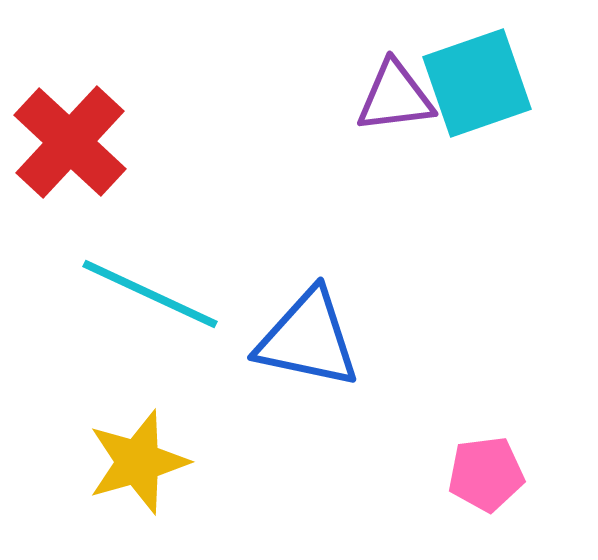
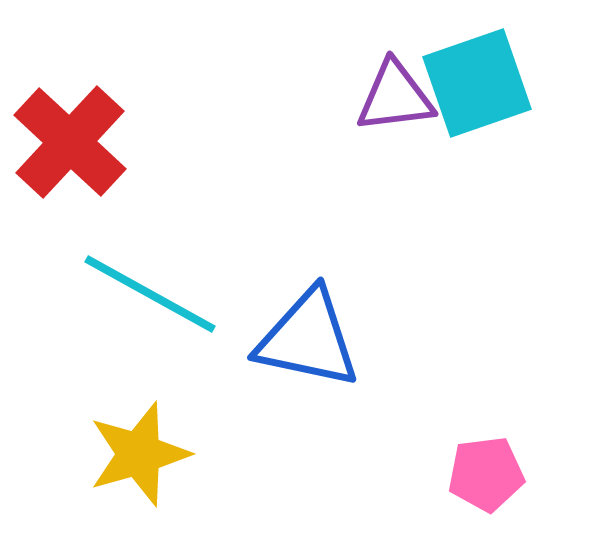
cyan line: rotated 4 degrees clockwise
yellow star: moved 1 px right, 8 px up
